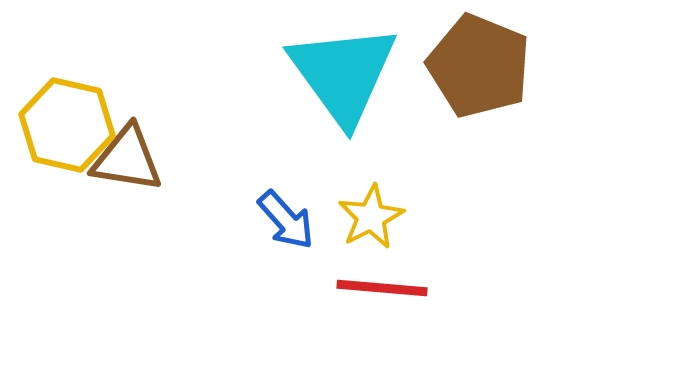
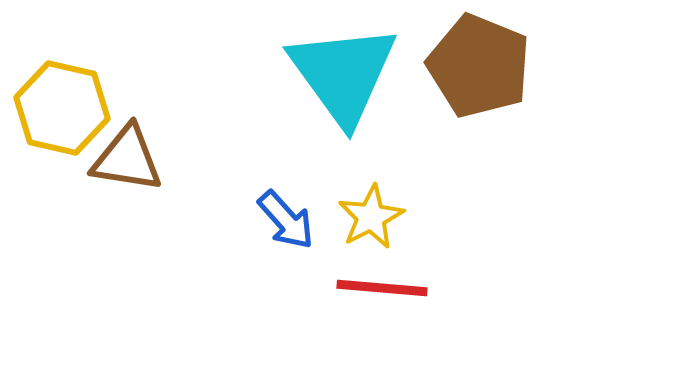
yellow hexagon: moved 5 px left, 17 px up
